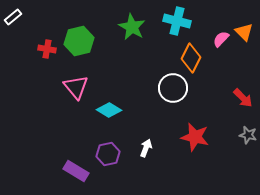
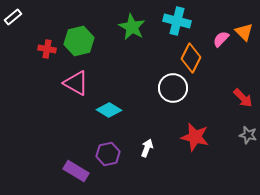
pink triangle: moved 4 px up; rotated 20 degrees counterclockwise
white arrow: moved 1 px right
